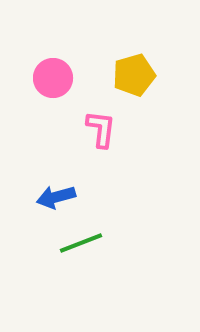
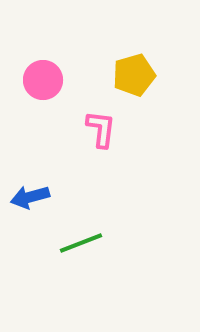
pink circle: moved 10 px left, 2 px down
blue arrow: moved 26 px left
